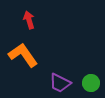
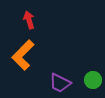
orange L-shape: rotated 100 degrees counterclockwise
green circle: moved 2 px right, 3 px up
